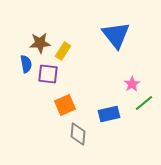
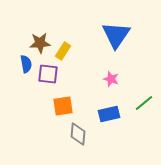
blue triangle: rotated 12 degrees clockwise
pink star: moved 21 px left, 5 px up; rotated 21 degrees counterclockwise
orange square: moved 2 px left, 1 px down; rotated 15 degrees clockwise
